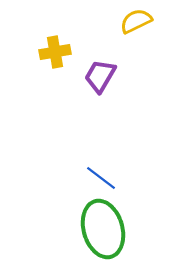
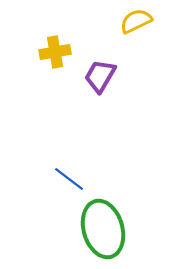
blue line: moved 32 px left, 1 px down
